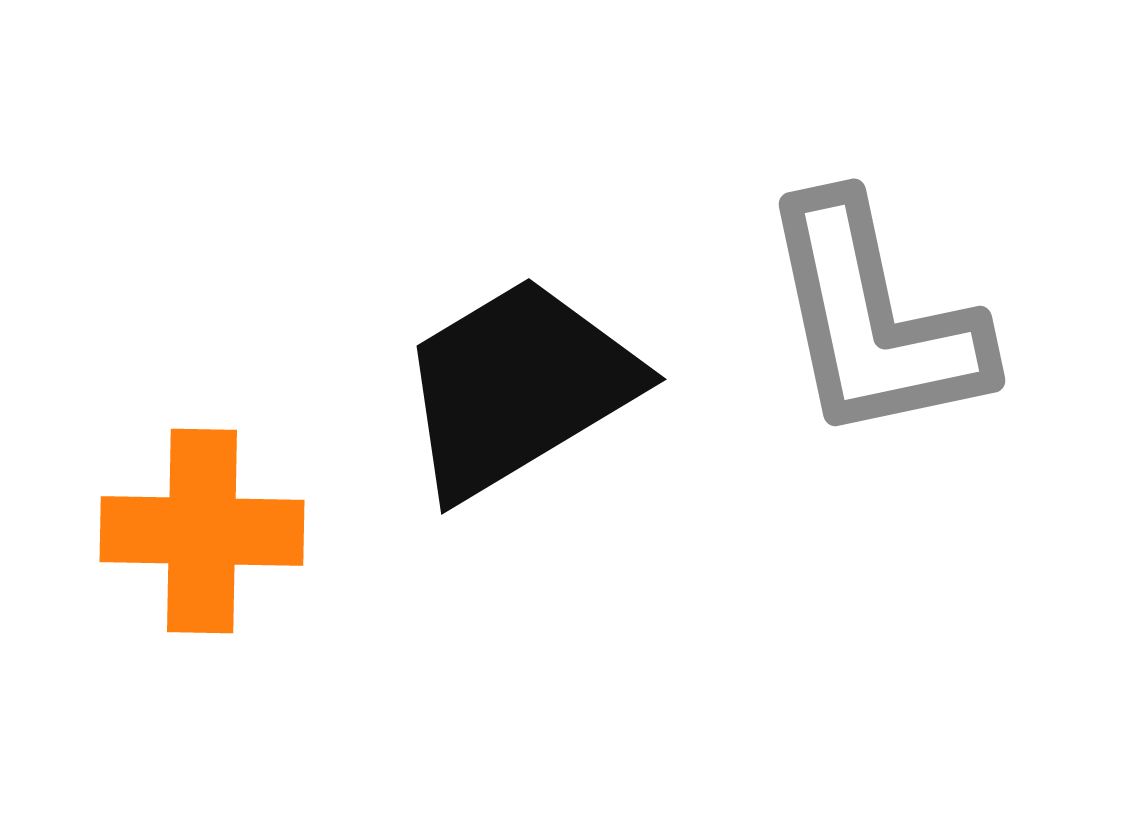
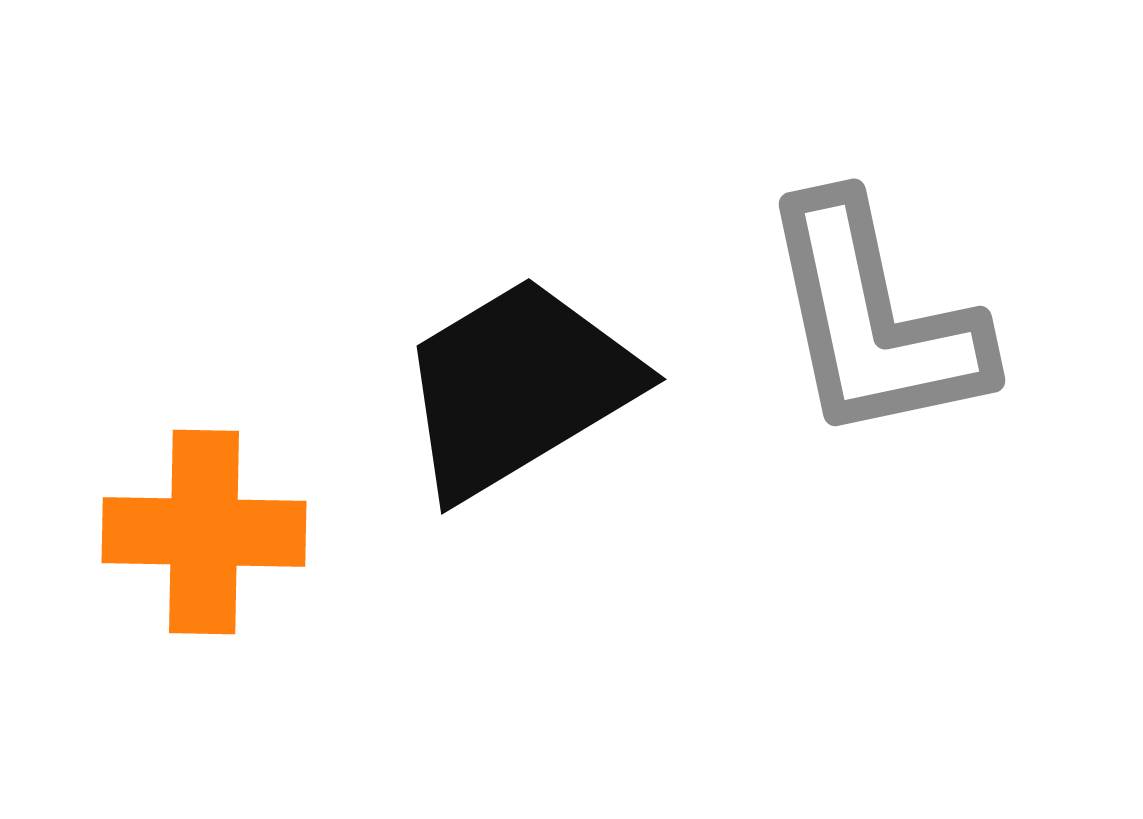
orange cross: moved 2 px right, 1 px down
